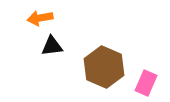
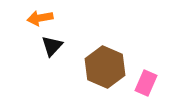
black triangle: rotated 40 degrees counterclockwise
brown hexagon: moved 1 px right
